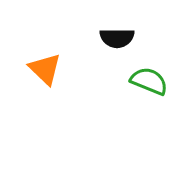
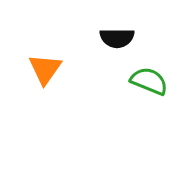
orange triangle: rotated 21 degrees clockwise
